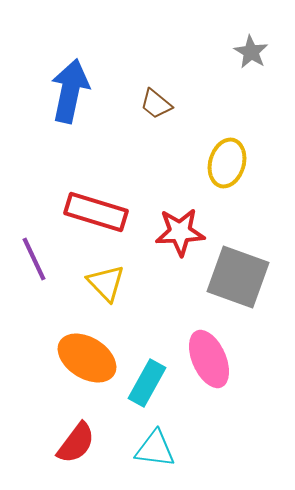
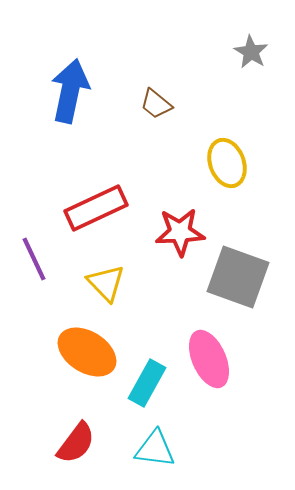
yellow ellipse: rotated 36 degrees counterclockwise
red rectangle: moved 4 px up; rotated 42 degrees counterclockwise
orange ellipse: moved 6 px up
